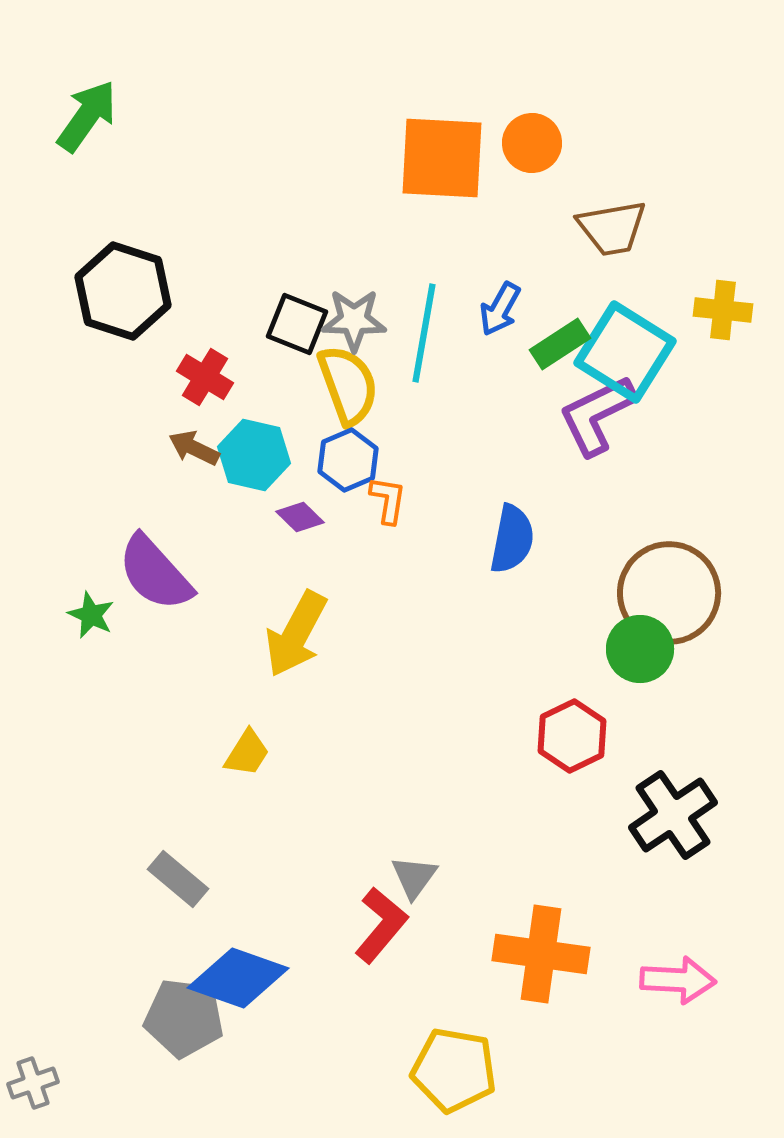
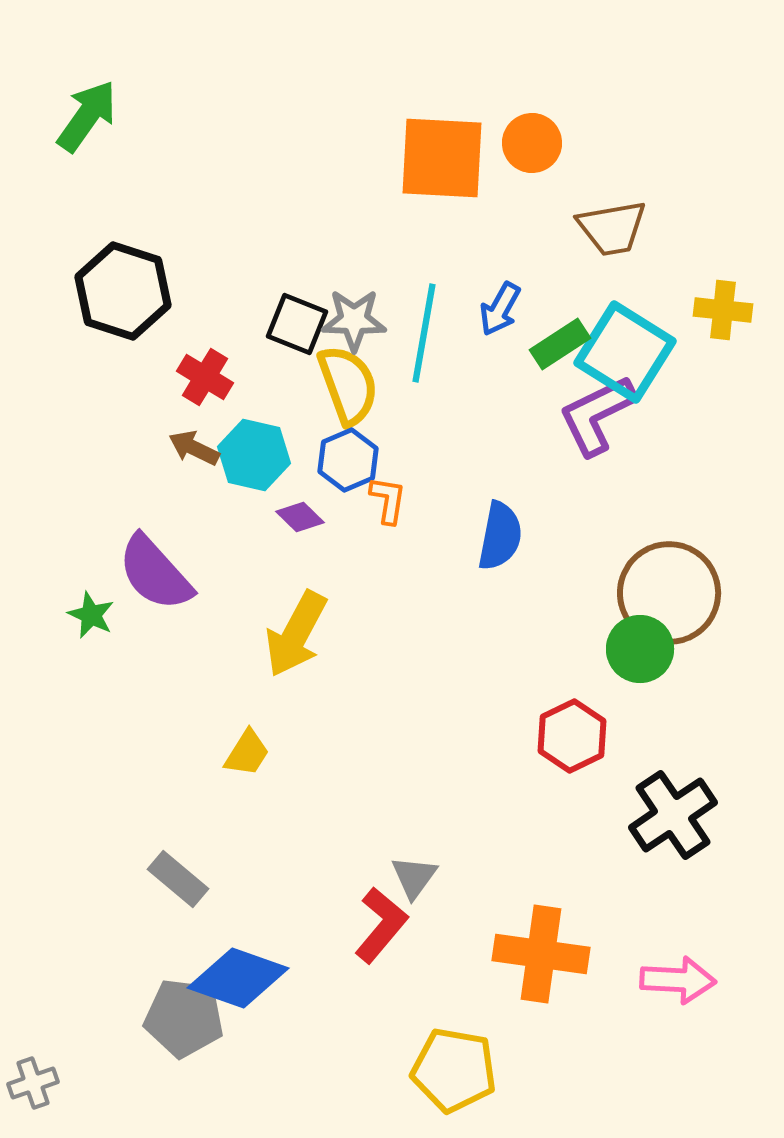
blue semicircle: moved 12 px left, 3 px up
